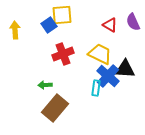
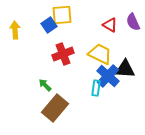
green arrow: rotated 48 degrees clockwise
